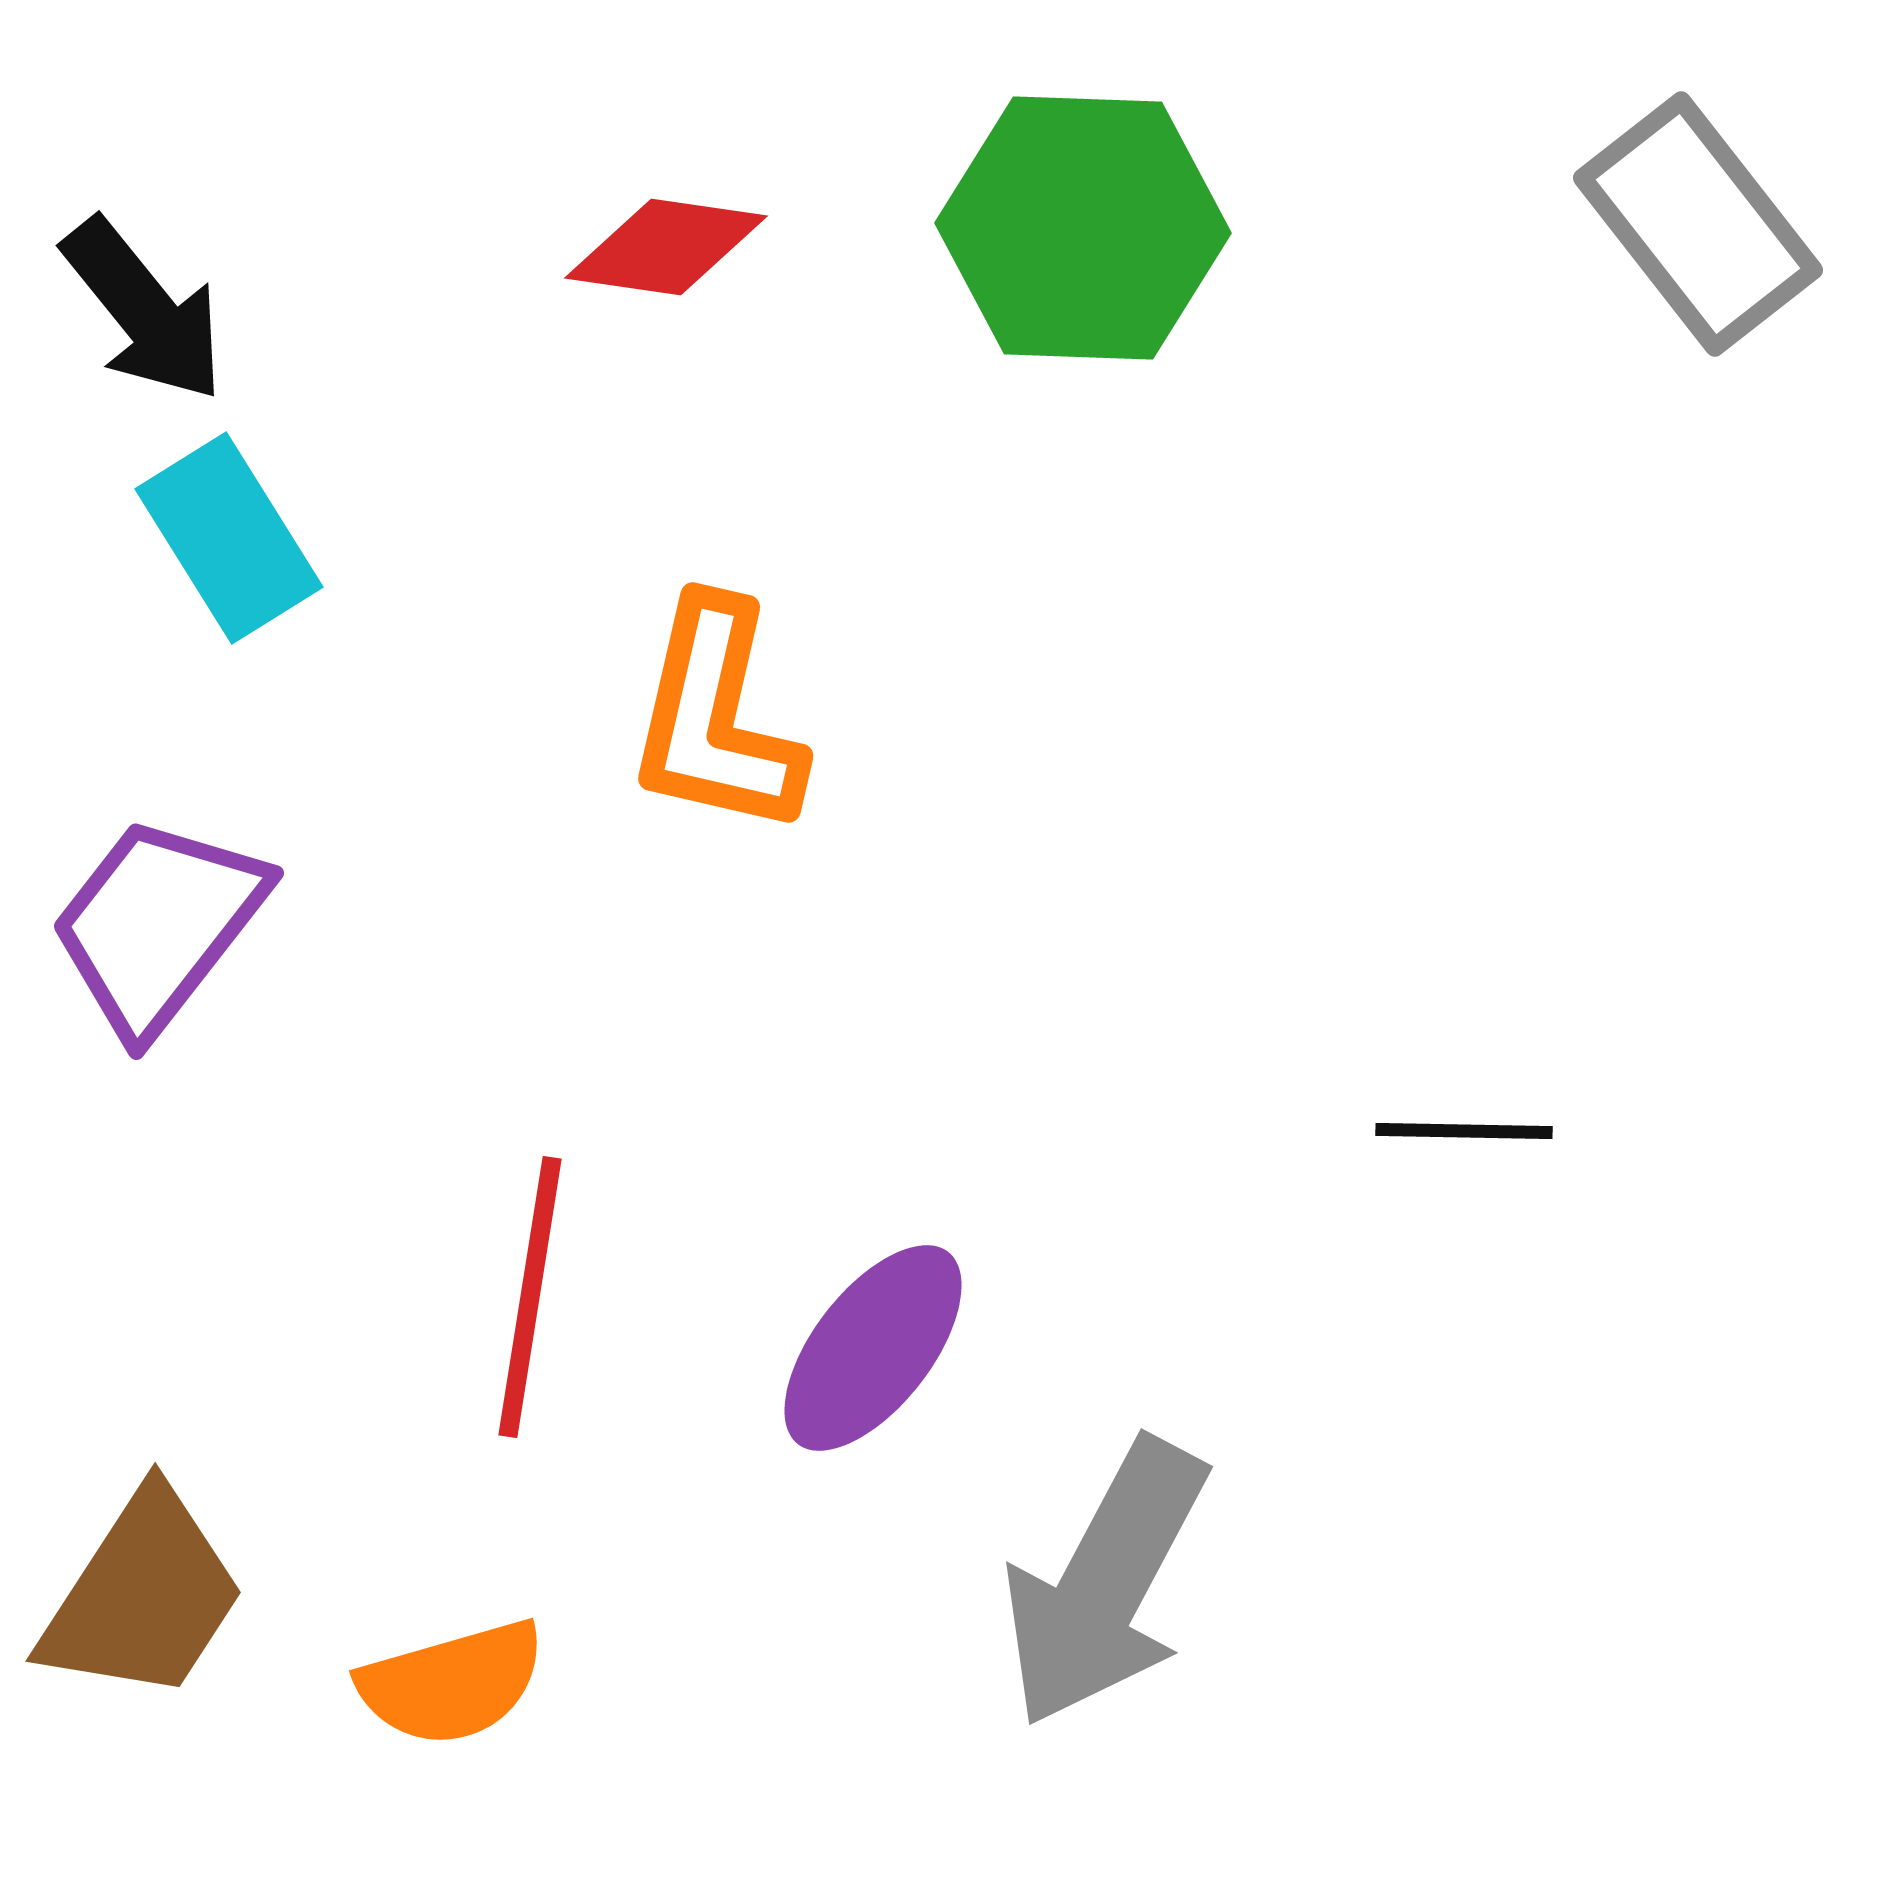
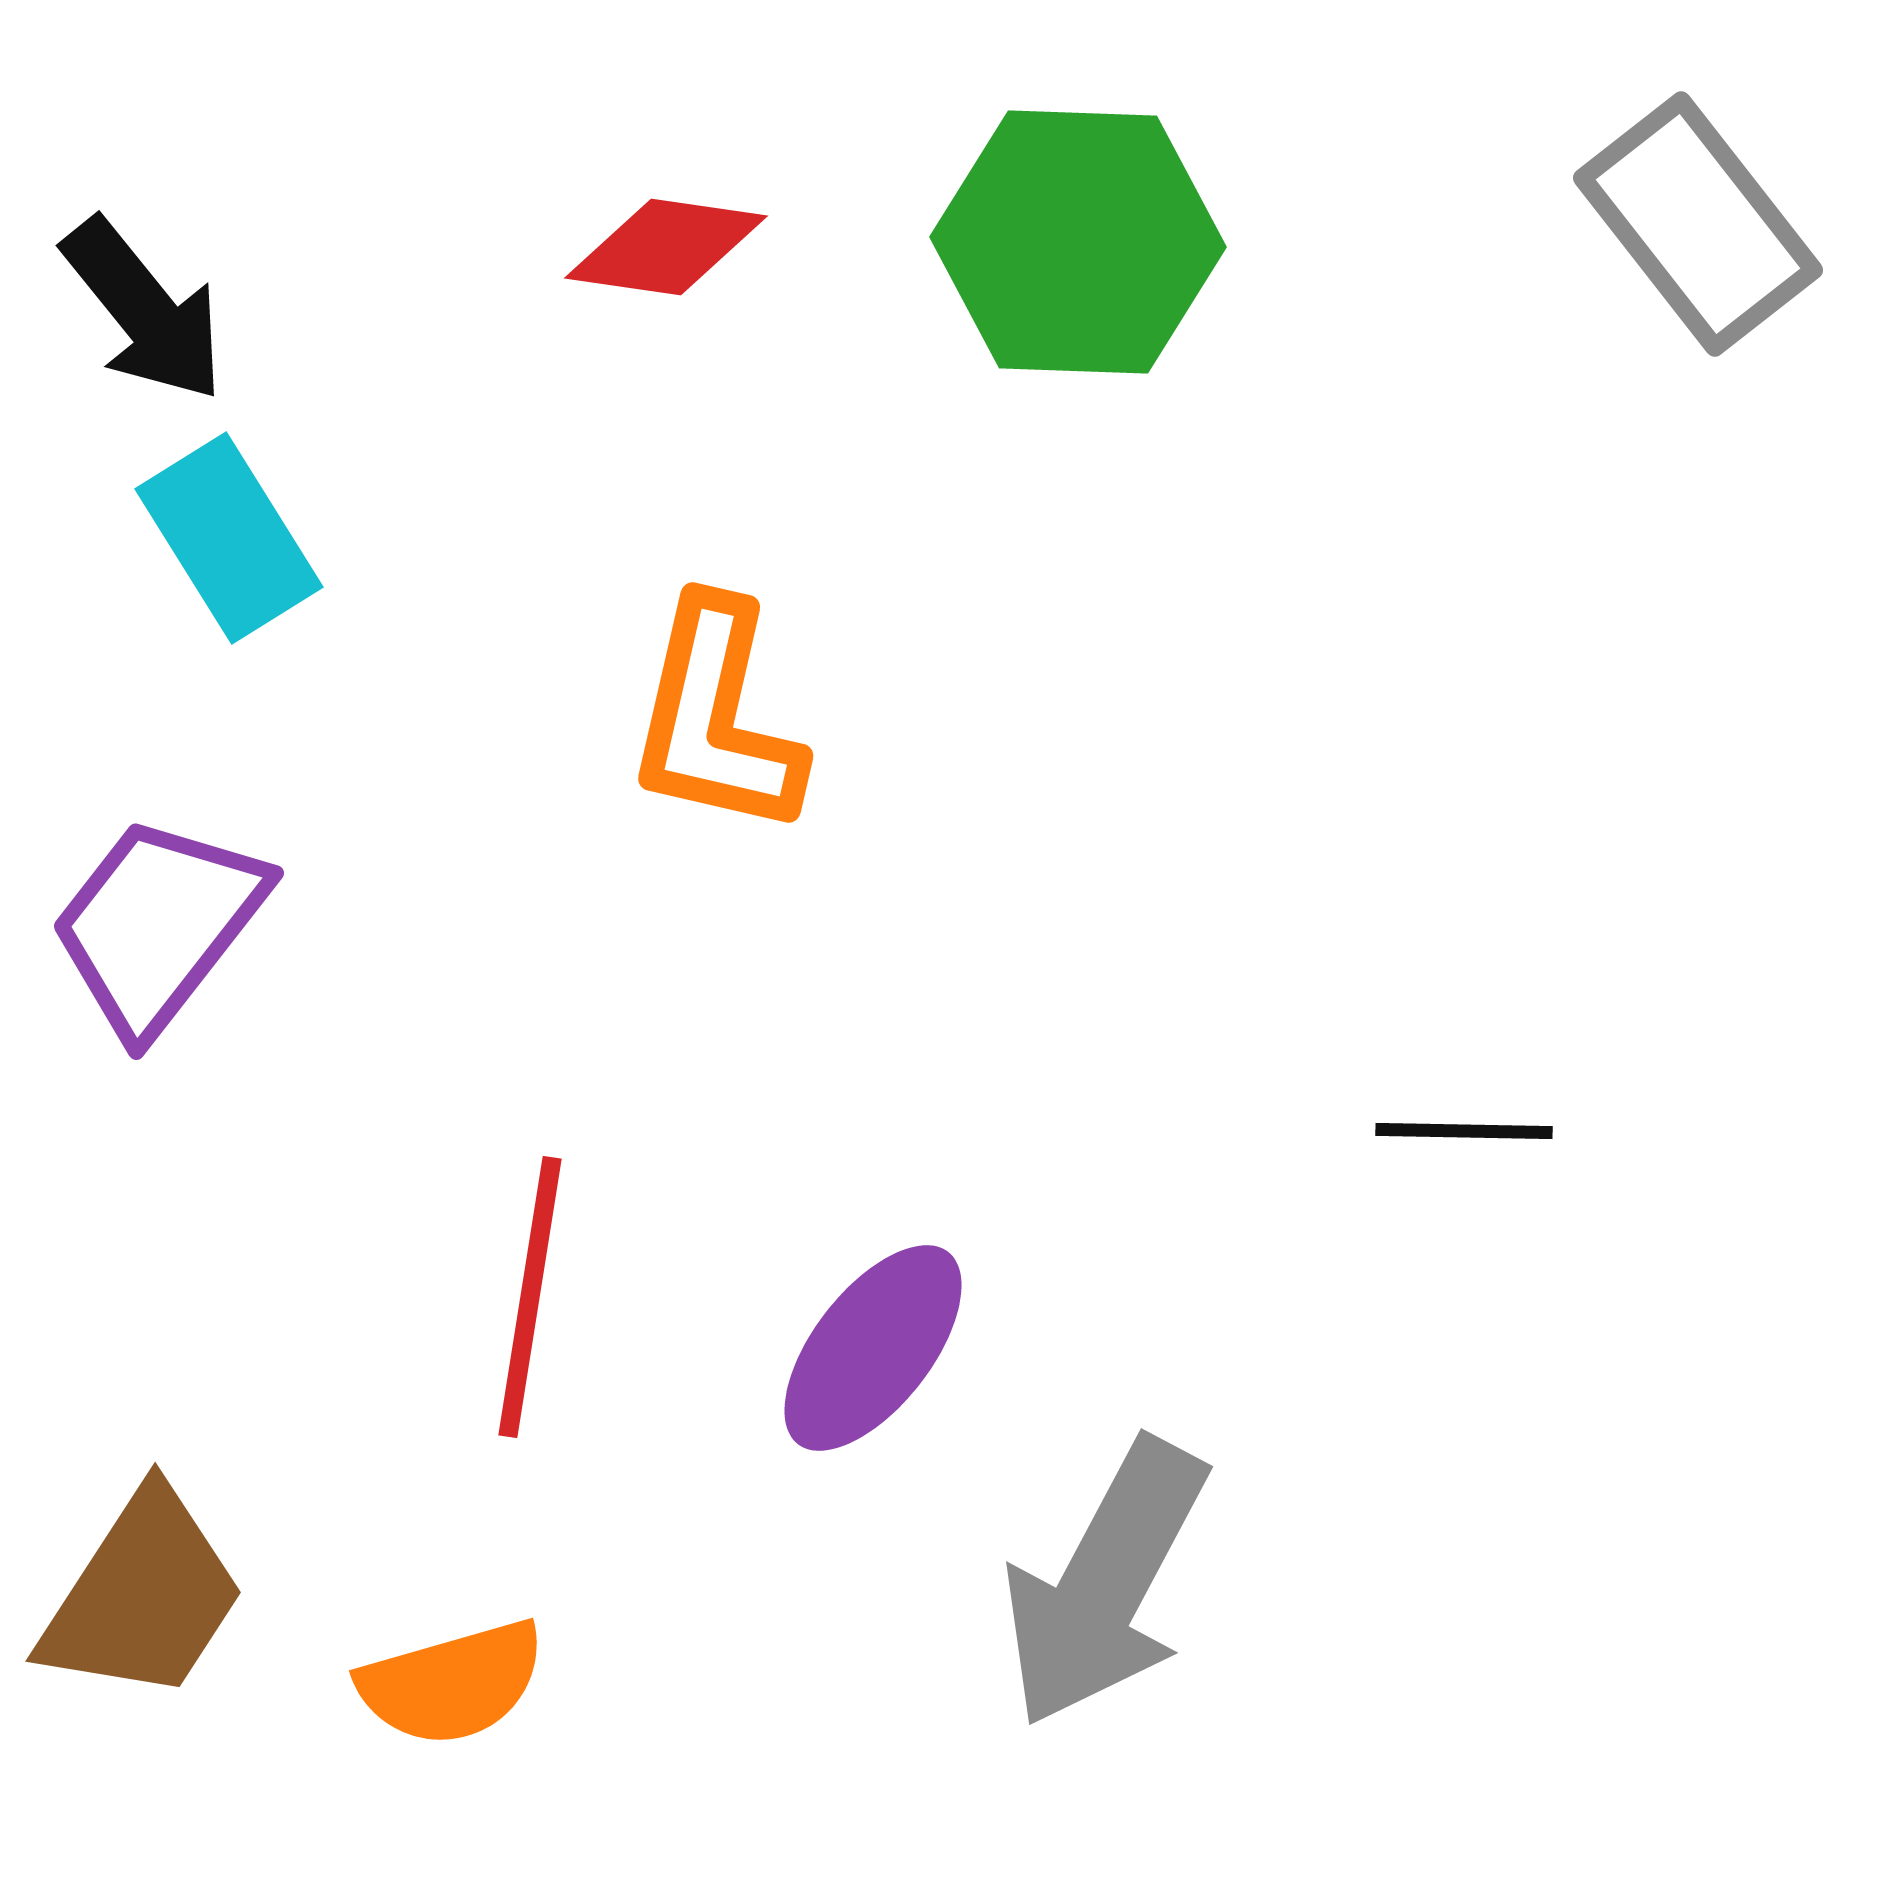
green hexagon: moved 5 px left, 14 px down
